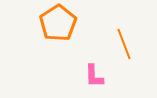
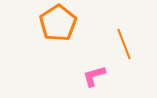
pink L-shape: rotated 75 degrees clockwise
